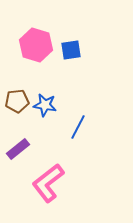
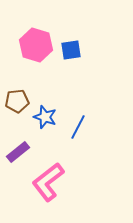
blue star: moved 12 px down; rotated 10 degrees clockwise
purple rectangle: moved 3 px down
pink L-shape: moved 1 px up
